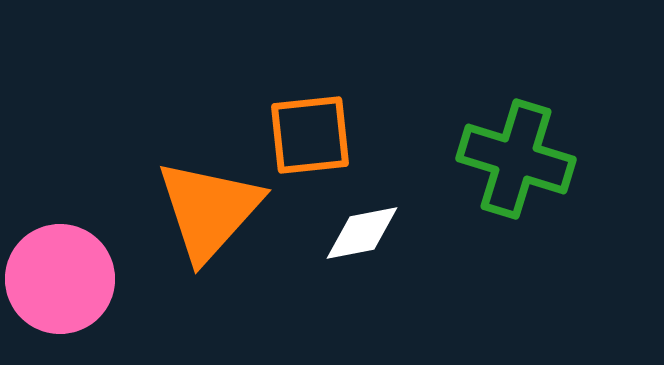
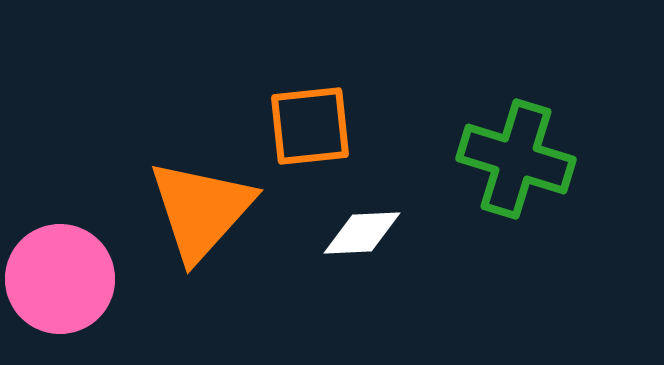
orange square: moved 9 px up
orange triangle: moved 8 px left
white diamond: rotated 8 degrees clockwise
